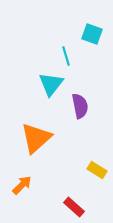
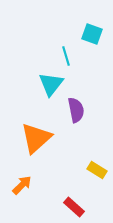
purple semicircle: moved 4 px left, 4 px down
